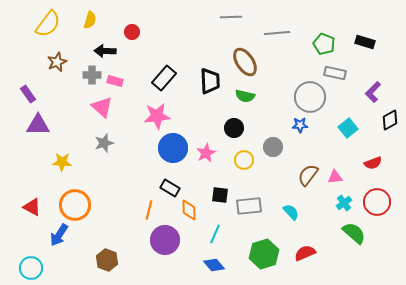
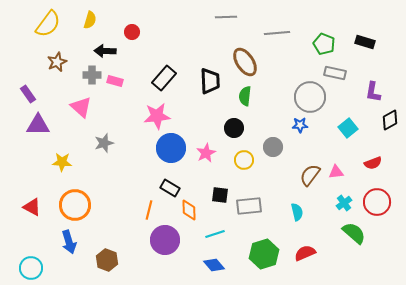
gray line at (231, 17): moved 5 px left
purple L-shape at (373, 92): rotated 35 degrees counterclockwise
green semicircle at (245, 96): rotated 84 degrees clockwise
pink triangle at (102, 107): moved 21 px left
blue circle at (173, 148): moved 2 px left
brown semicircle at (308, 175): moved 2 px right
pink triangle at (335, 177): moved 1 px right, 5 px up
cyan semicircle at (291, 212): moved 6 px right; rotated 30 degrees clockwise
cyan line at (215, 234): rotated 48 degrees clockwise
blue arrow at (59, 235): moved 10 px right, 7 px down; rotated 50 degrees counterclockwise
